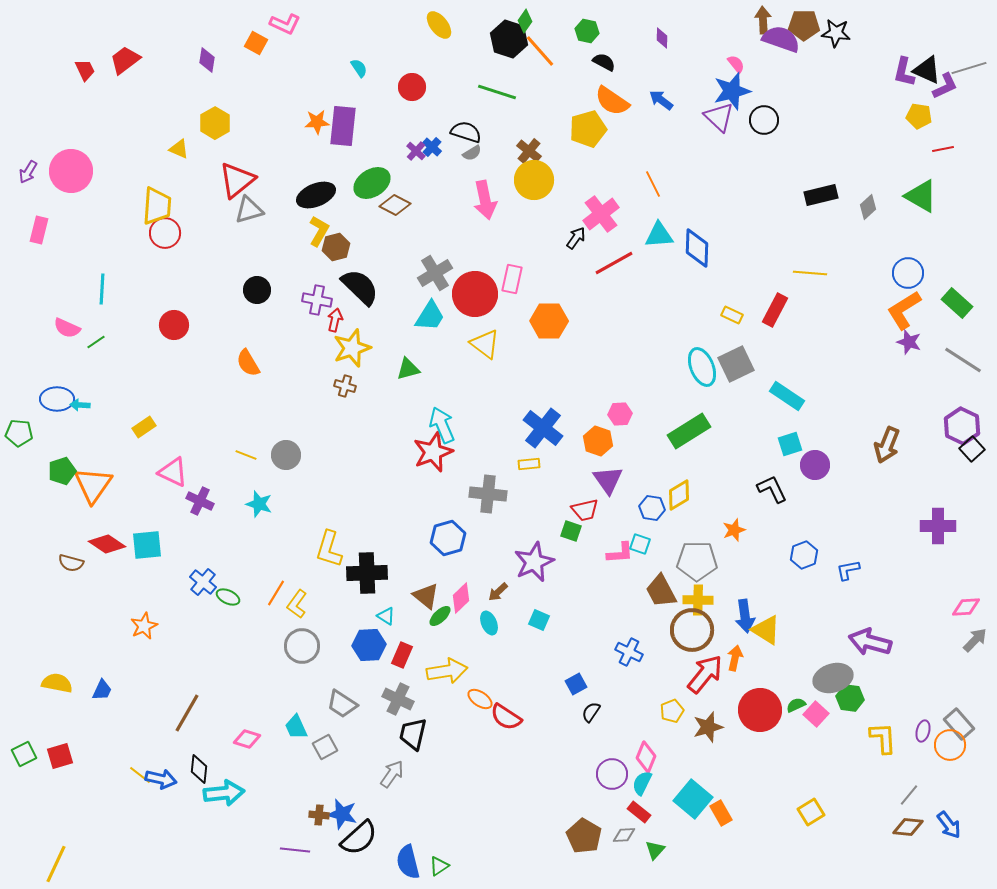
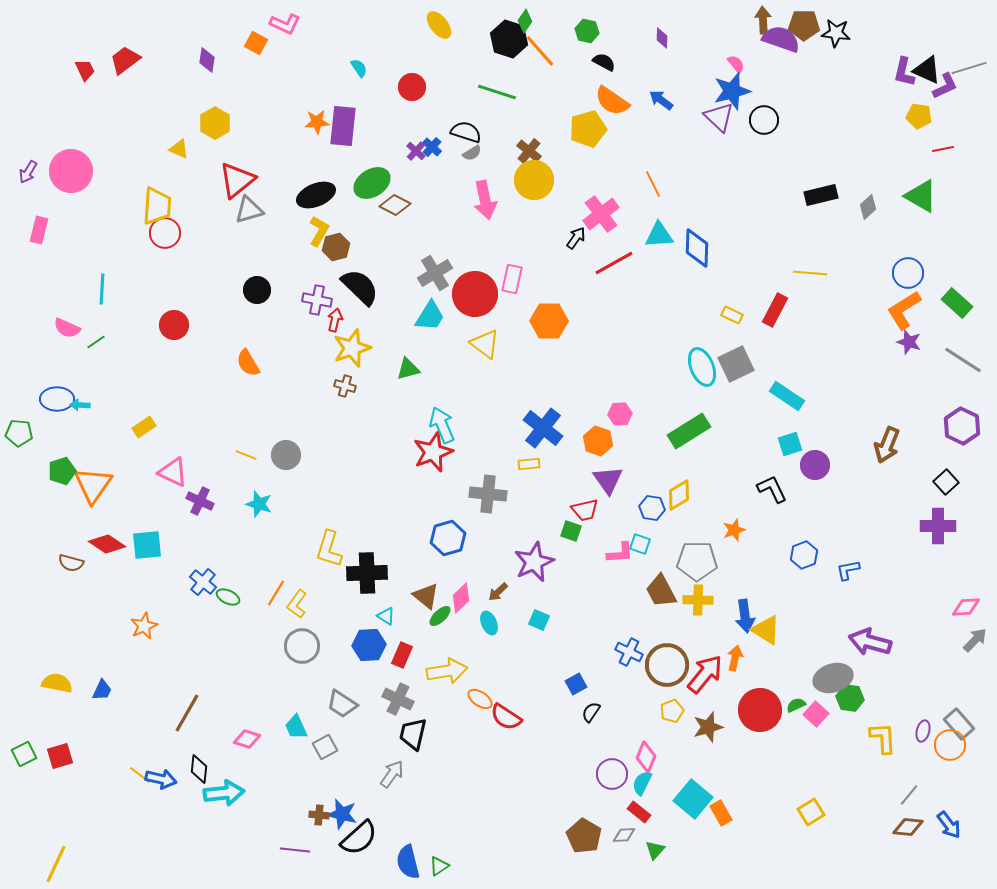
black square at (972, 449): moved 26 px left, 33 px down
brown circle at (692, 630): moved 25 px left, 35 px down
